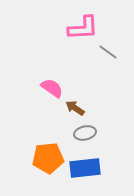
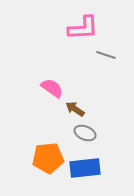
gray line: moved 2 px left, 3 px down; rotated 18 degrees counterclockwise
brown arrow: moved 1 px down
gray ellipse: rotated 35 degrees clockwise
